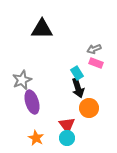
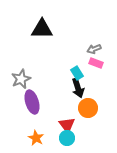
gray star: moved 1 px left, 1 px up
orange circle: moved 1 px left
